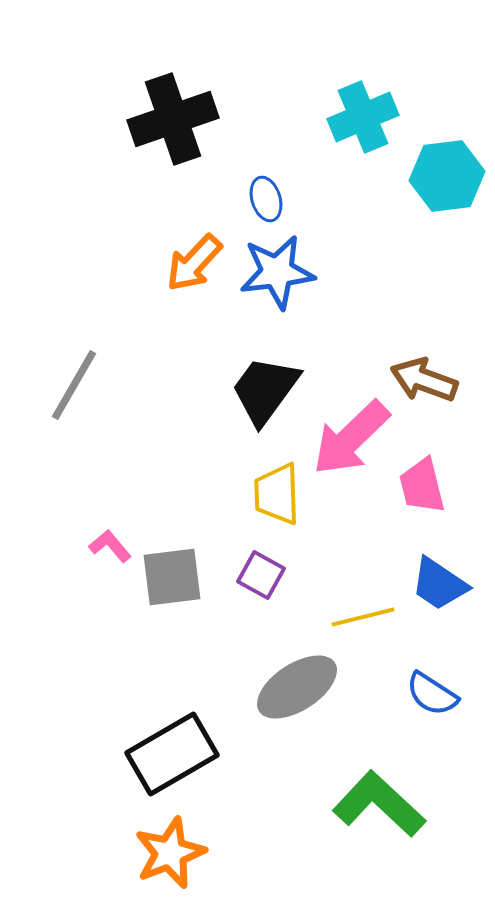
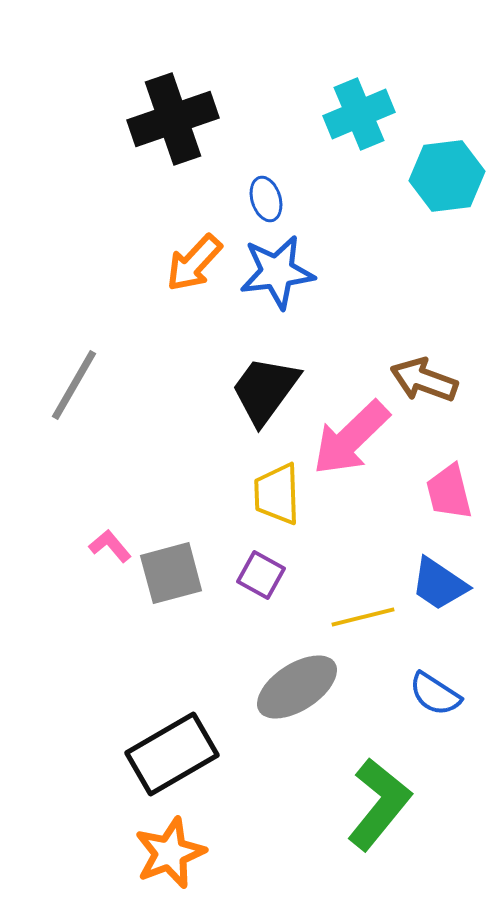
cyan cross: moved 4 px left, 3 px up
pink trapezoid: moved 27 px right, 6 px down
gray square: moved 1 px left, 4 px up; rotated 8 degrees counterclockwise
blue semicircle: moved 3 px right
green L-shape: rotated 86 degrees clockwise
